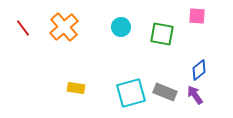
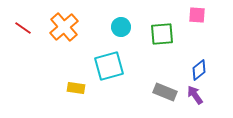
pink square: moved 1 px up
red line: rotated 18 degrees counterclockwise
green square: rotated 15 degrees counterclockwise
cyan square: moved 22 px left, 27 px up
